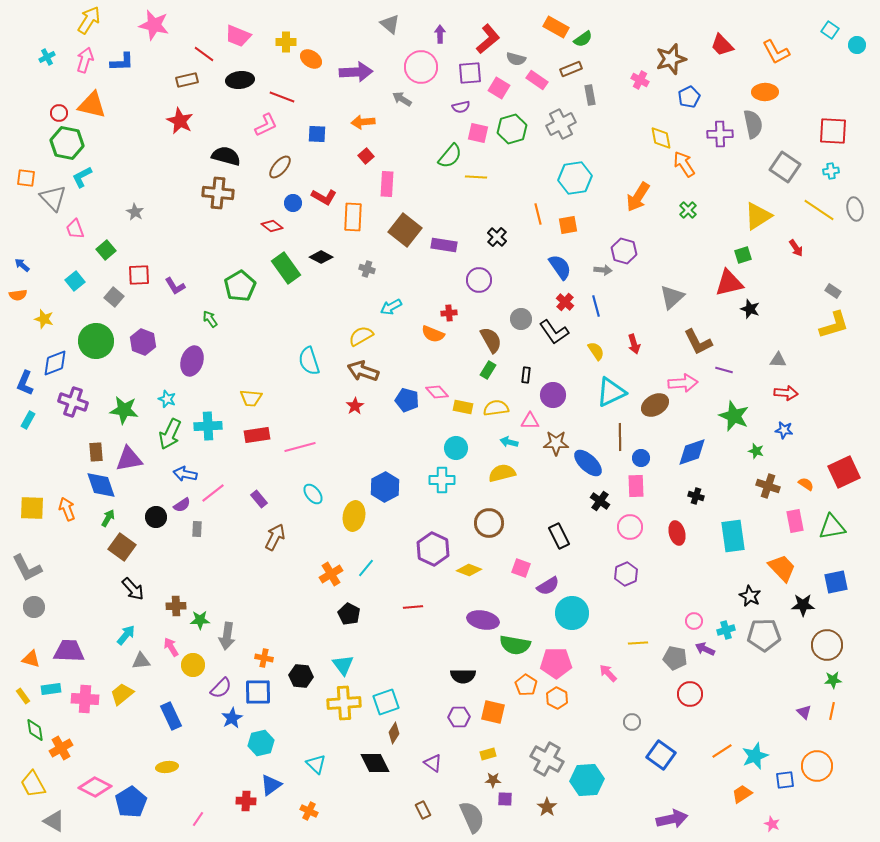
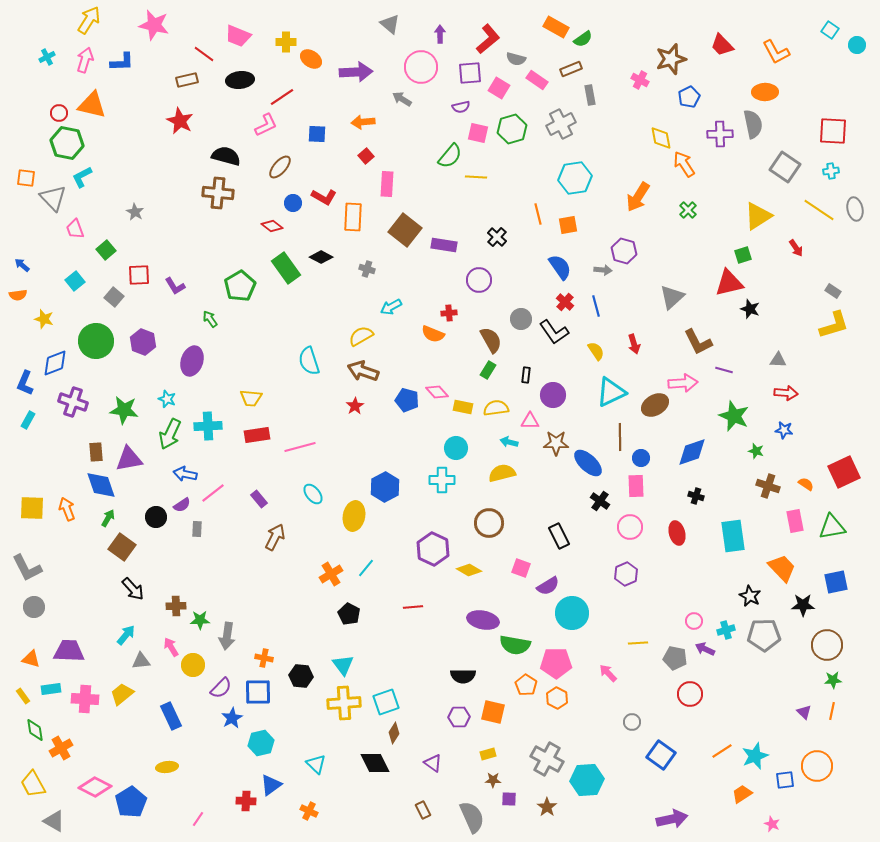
red line at (282, 97): rotated 55 degrees counterclockwise
yellow diamond at (469, 570): rotated 10 degrees clockwise
purple square at (505, 799): moved 4 px right
